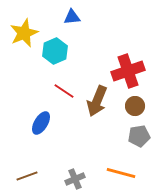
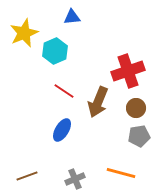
brown arrow: moved 1 px right, 1 px down
brown circle: moved 1 px right, 2 px down
blue ellipse: moved 21 px right, 7 px down
